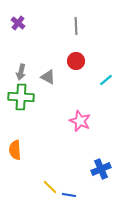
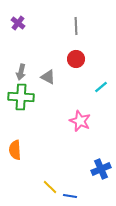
red circle: moved 2 px up
cyan line: moved 5 px left, 7 px down
blue line: moved 1 px right, 1 px down
